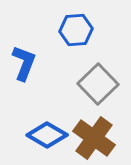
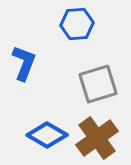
blue hexagon: moved 1 px right, 6 px up
gray square: rotated 27 degrees clockwise
brown cross: moved 3 px right; rotated 18 degrees clockwise
